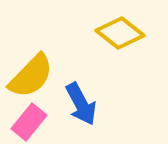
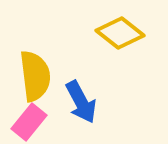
yellow semicircle: moved 4 px right; rotated 51 degrees counterclockwise
blue arrow: moved 2 px up
